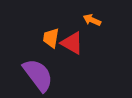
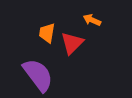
orange trapezoid: moved 4 px left, 5 px up
red triangle: rotated 45 degrees clockwise
